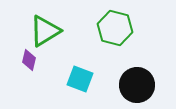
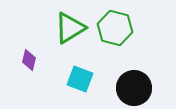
green triangle: moved 25 px right, 3 px up
black circle: moved 3 px left, 3 px down
